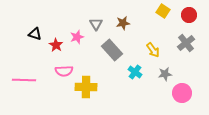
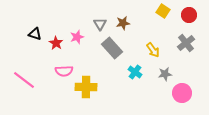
gray triangle: moved 4 px right
red star: moved 2 px up
gray rectangle: moved 2 px up
pink line: rotated 35 degrees clockwise
